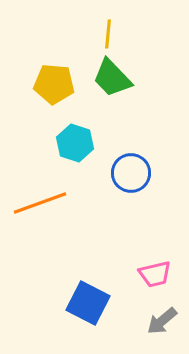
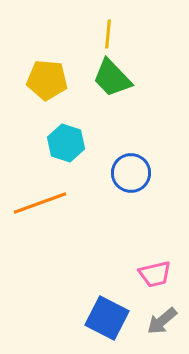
yellow pentagon: moved 7 px left, 4 px up
cyan hexagon: moved 9 px left
blue square: moved 19 px right, 15 px down
